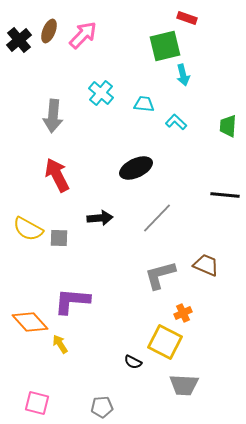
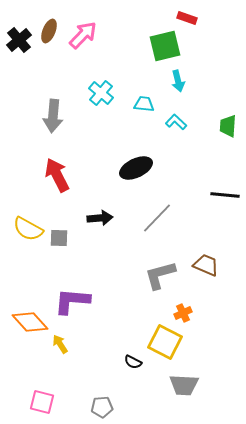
cyan arrow: moved 5 px left, 6 px down
pink square: moved 5 px right, 1 px up
